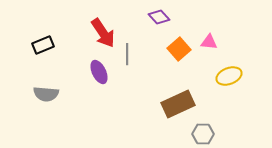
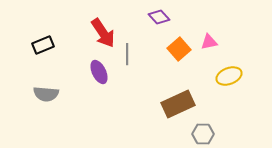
pink triangle: rotated 18 degrees counterclockwise
